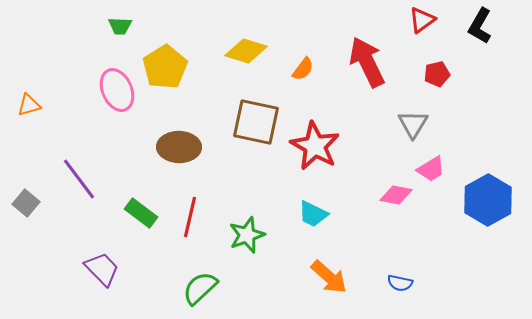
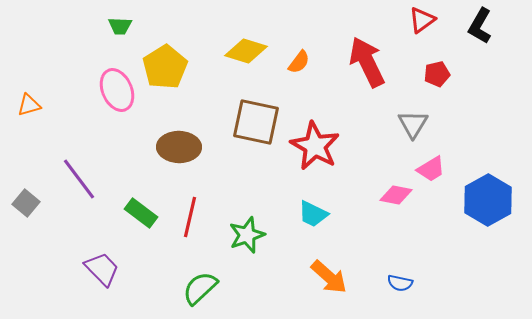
orange semicircle: moved 4 px left, 7 px up
